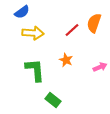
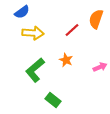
orange semicircle: moved 2 px right, 4 px up
green L-shape: rotated 125 degrees counterclockwise
